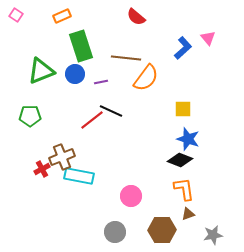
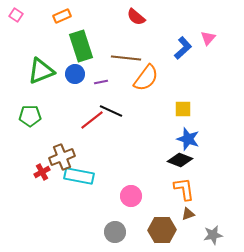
pink triangle: rotated 21 degrees clockwise
red cross: moved 3 px down
